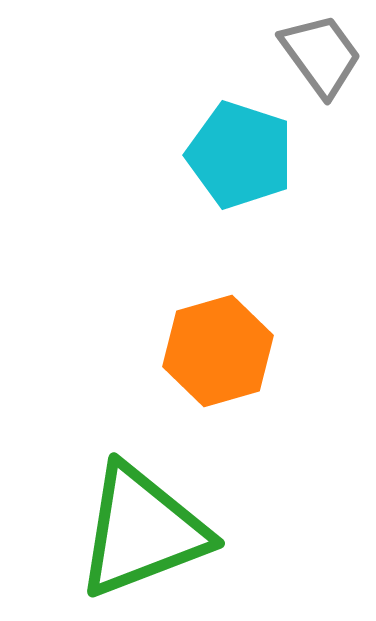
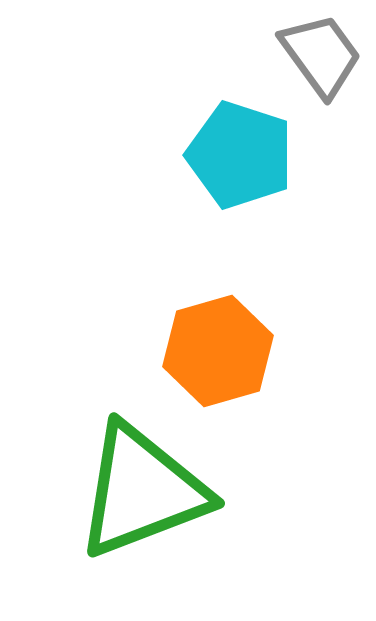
green triangle: moved 40 px up
